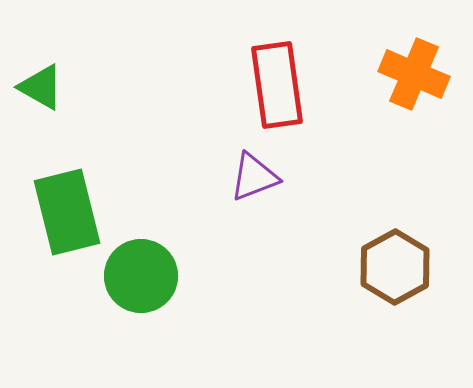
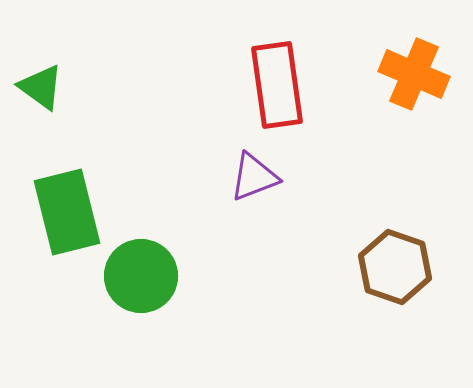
green triangle: rotated 6 degrees clockwise
brown hexagon: rotated 12 degrees counterclockwise
